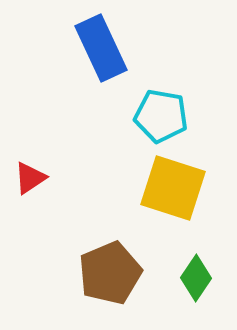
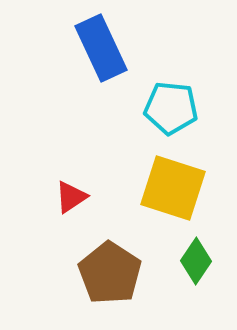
cyan pentagon: moved 10 px right, 8 px up; rotated 4 degrees counterclockwise
red triangle: moved 41 px right, 19 px down
brown pentagon: rotated 16 degrees counterclockwise
green diamond: moved 17 px up
